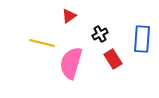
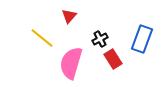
red triangle: rotated 14 degrees counterclockwise
black cross: moved 5 px down
blue rectangle: rotated 16 degrees clockwise
yellow line: moved 5 px up; rotated 25 degrees clockwise
